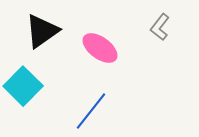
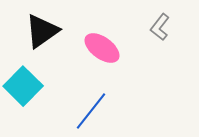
pink ellipse: moved 2 px right
